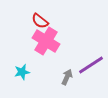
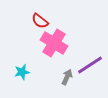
pink cross: moved 8 px right, 2 px down
purple line: moved 1 px left
